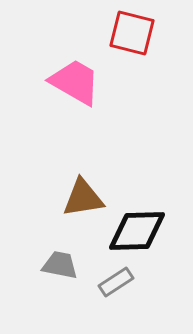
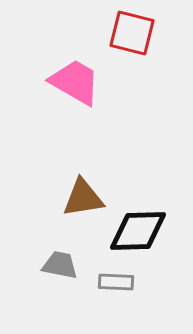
black diamond: moved 1 px right
gray rectangle: rotated 36 degrees clockwise
